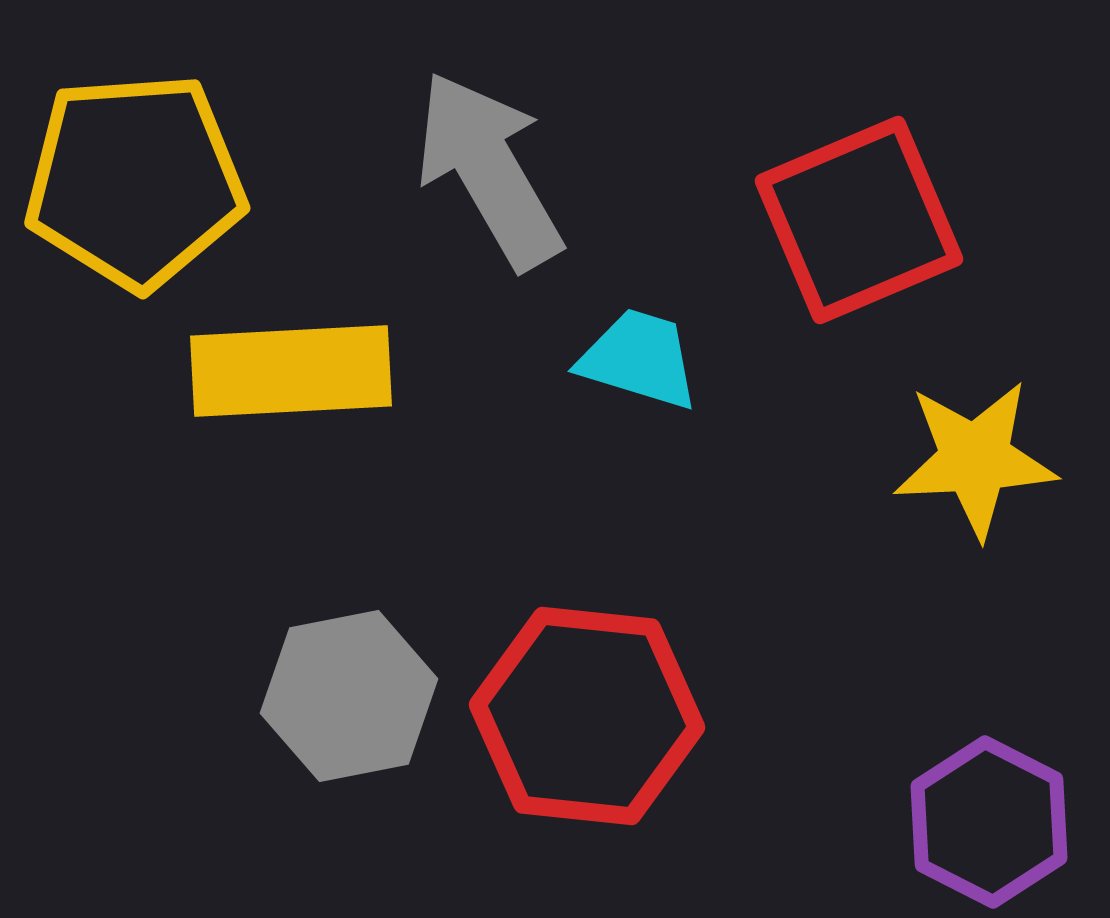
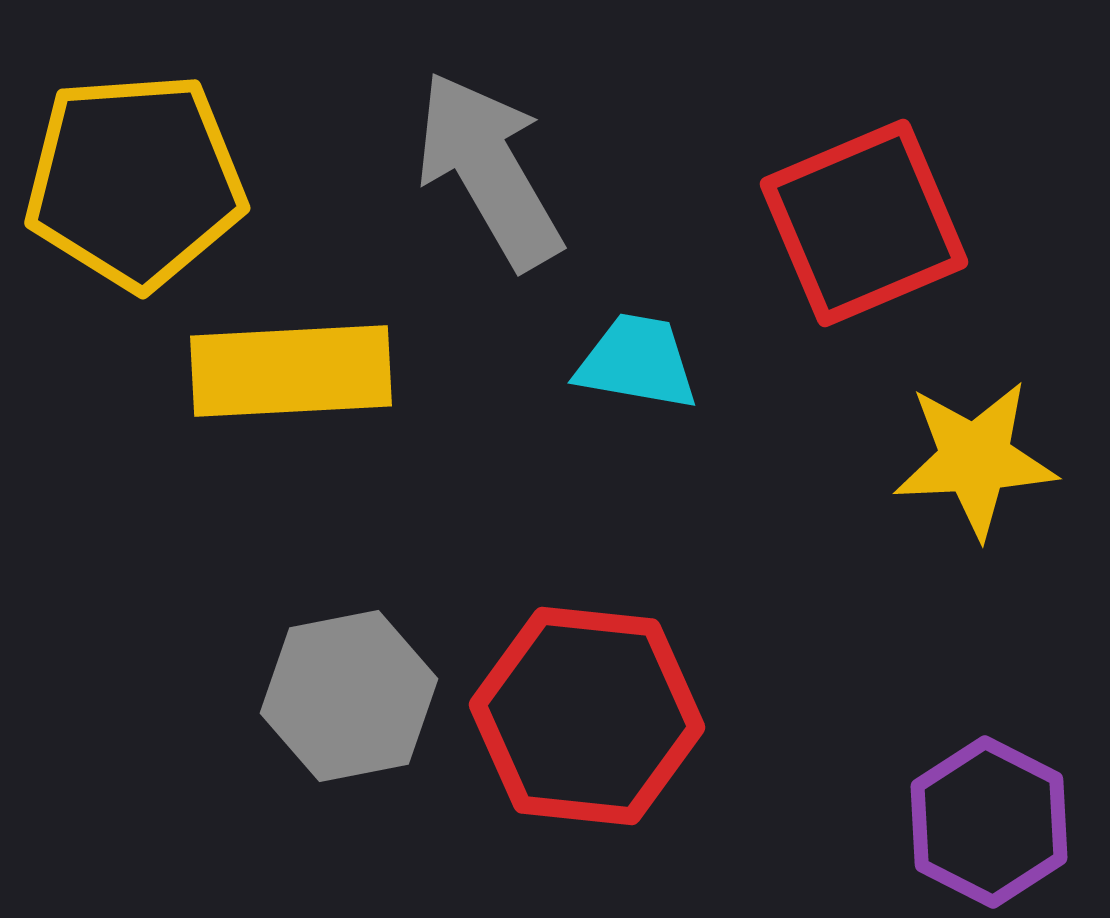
red square: moved 5 px right, 3 px down
cyan trapezoid: moved 2 px left, 3 px down; rotated 7 degrees counterclockwise
